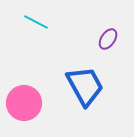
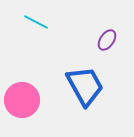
purple ellipse: moved 1 px left, 1 px down
pink circle: moved 2 px left, 3 px up
